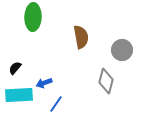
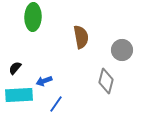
blue arrow: moved 2 px up
